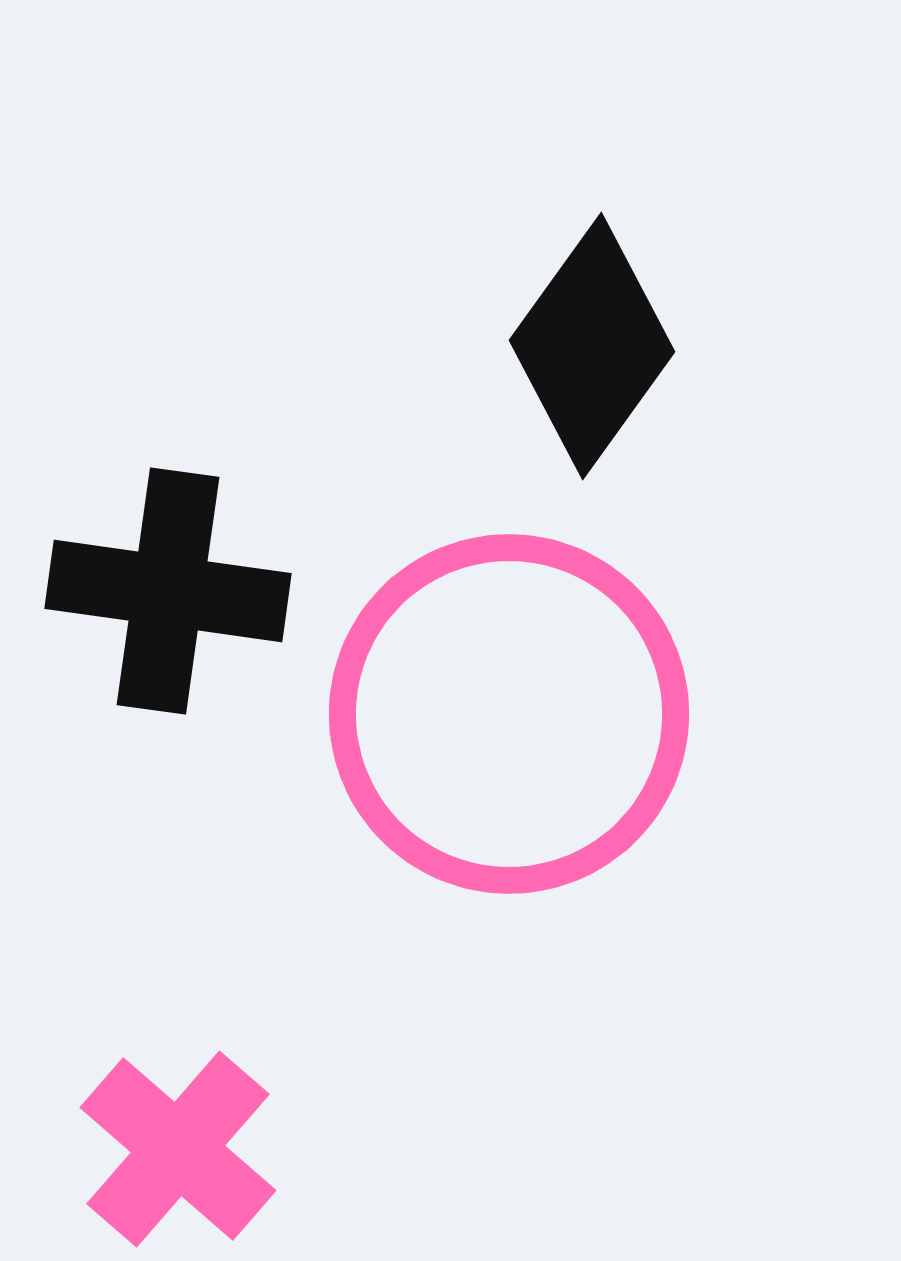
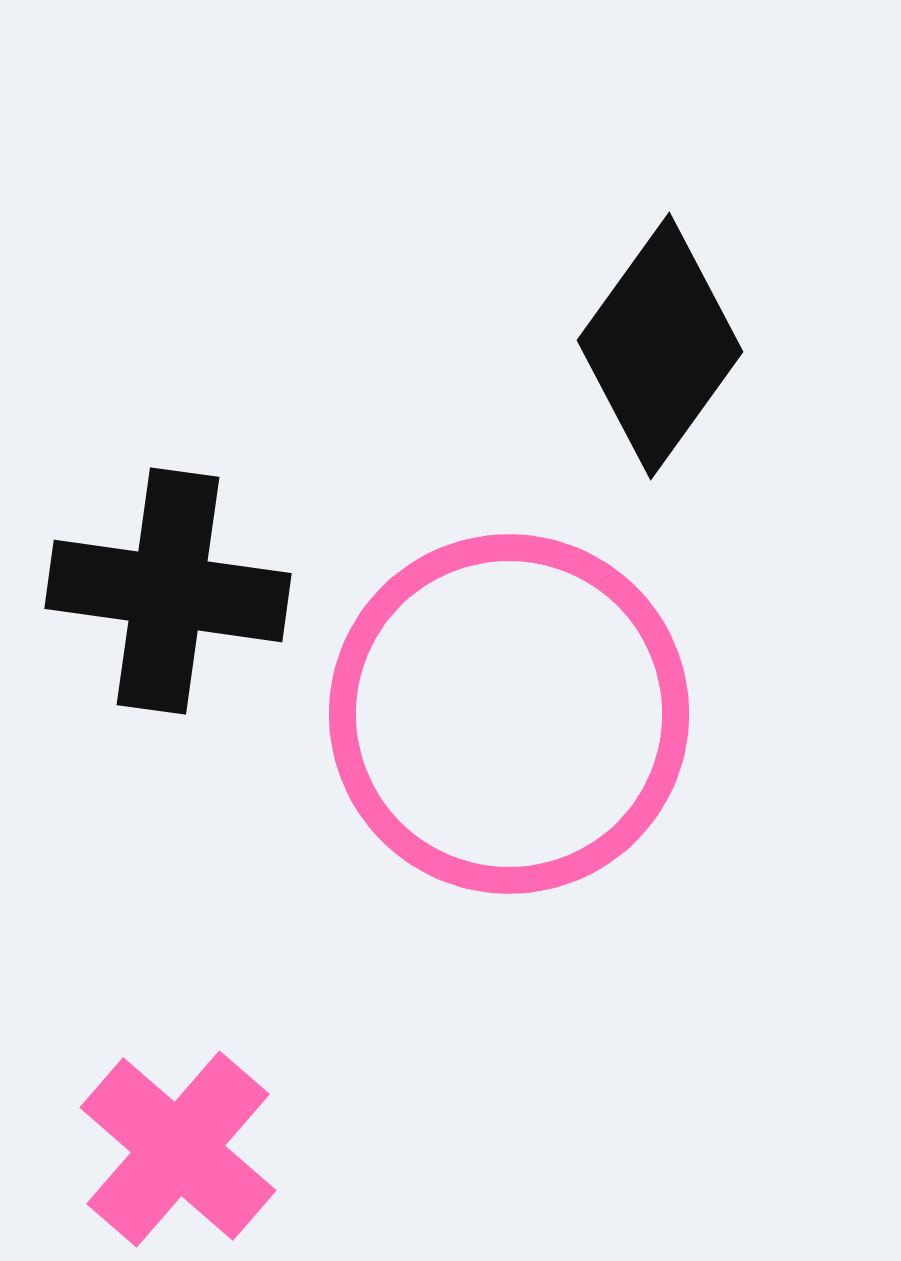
black diamond: moved 68 px right
